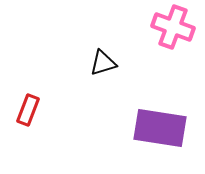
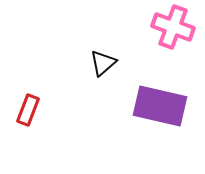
black triangle: rotated 24 degrees counterclockwise
purple rectangle: moved 22 px up; rotated 4 degrees clockwise
